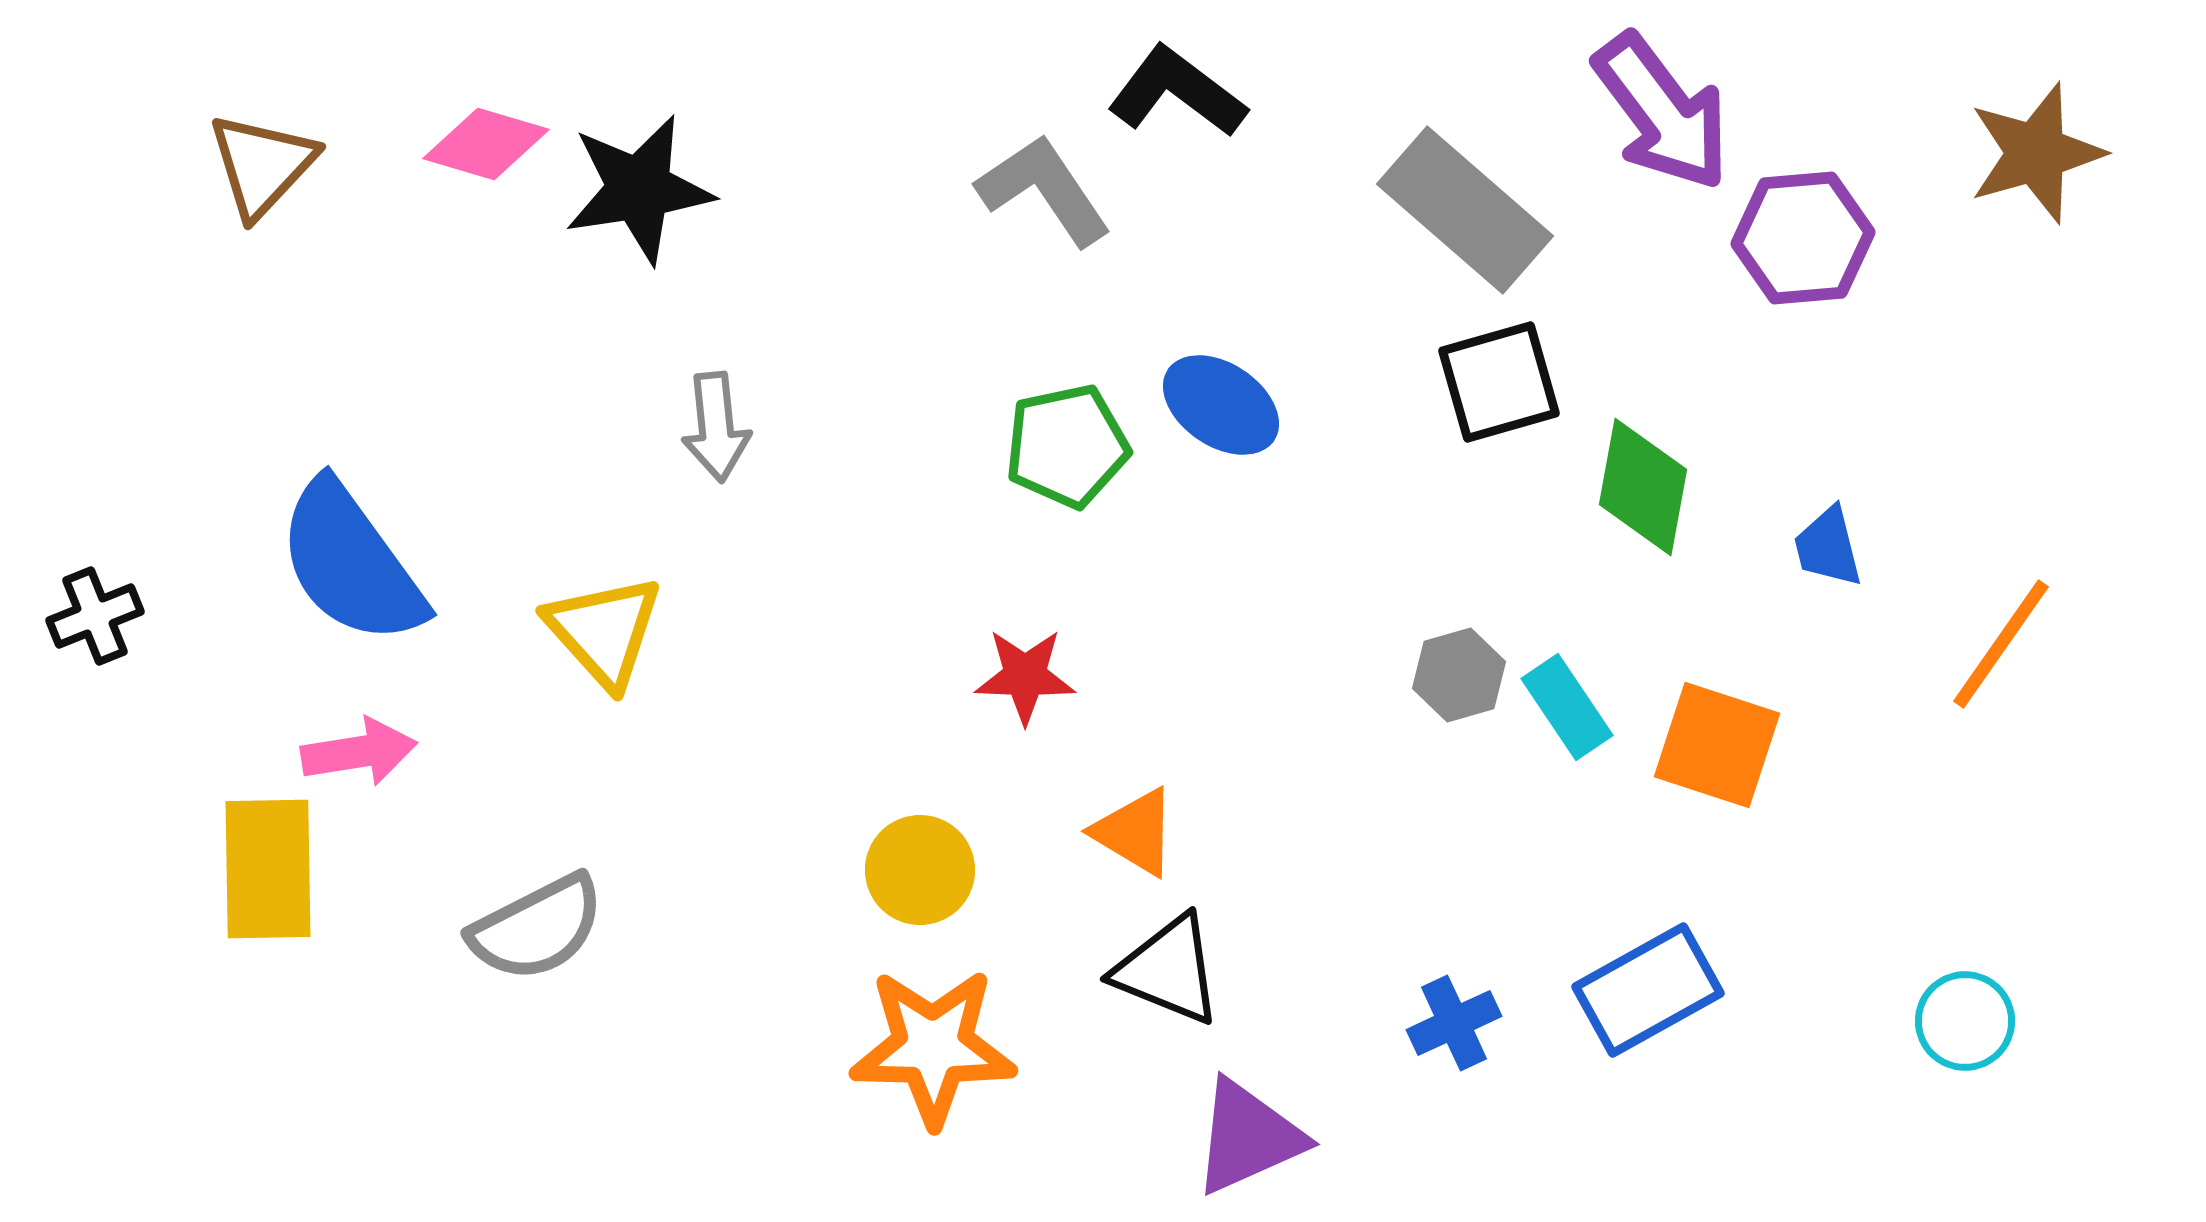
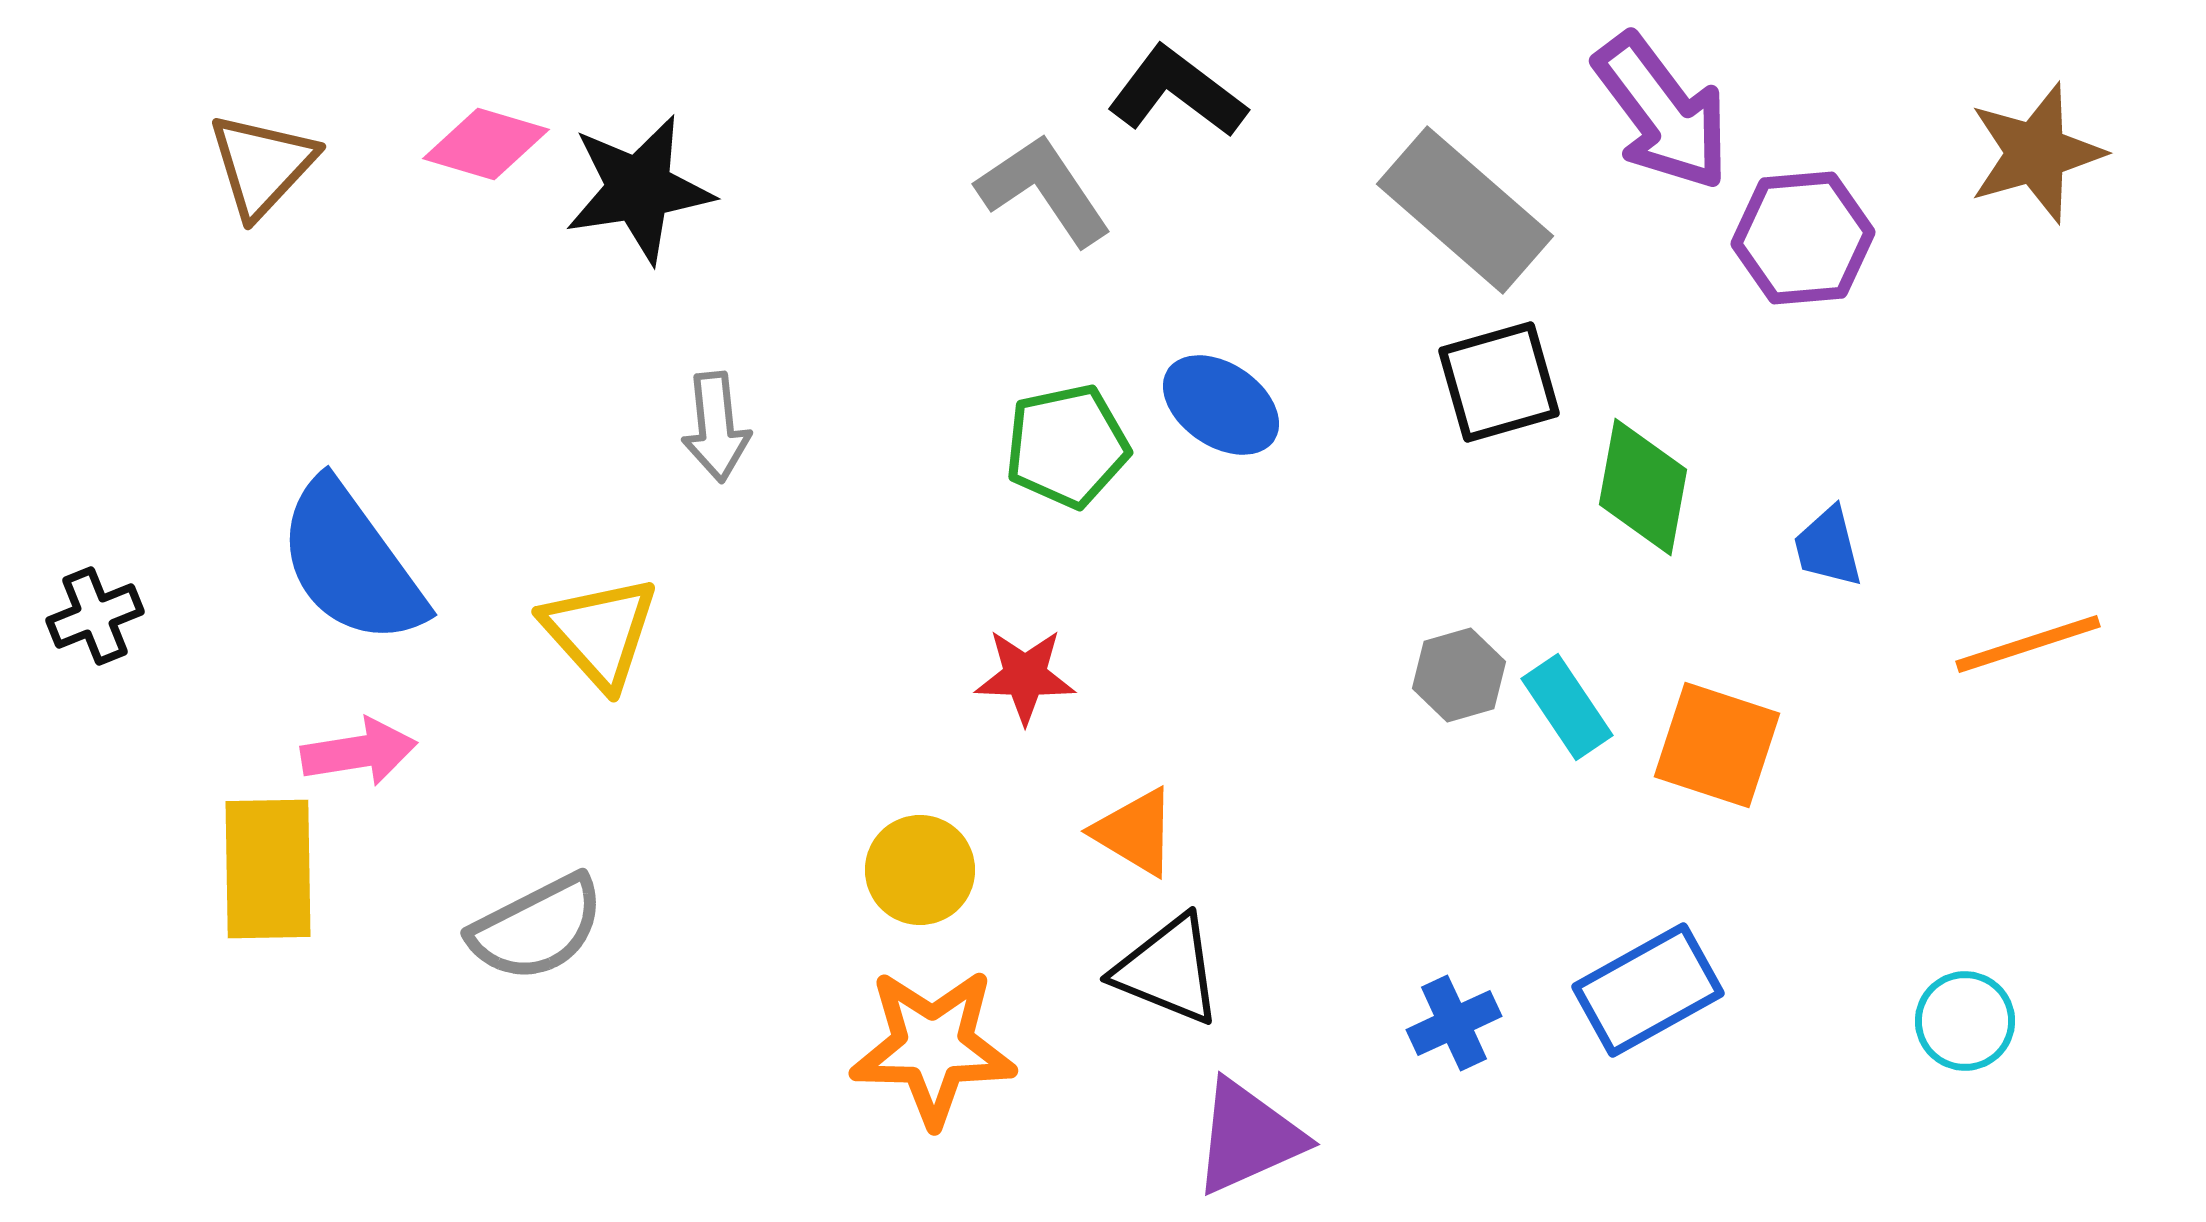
yellow triangle: moved 4 px left, 1 px down
orange line: moved 27 px right; rotated 37 degrees clockwise
